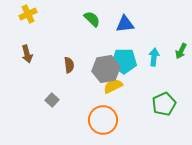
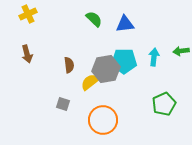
green semicircle: moved 2 px right
green arrow: rotated 56 degrees clockwise
yellow semicircle: moved 23 px left, 4 px up; rotated 12 degrees counterclockwise
gray square: moved 11 px right, 4 px down; rotated 24 degrees counterclockwise
